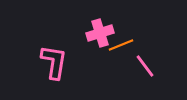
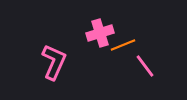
orange line: moved 2 px right
pink L-shape: rotated 15 degrees clockwise
